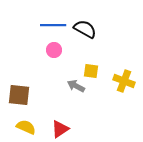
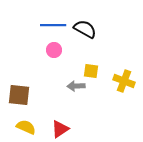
gray arrow: rotated 30 degrees counterclockwise
